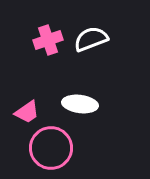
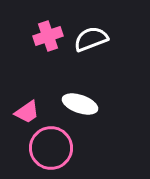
pink cross: moved 4 px up
white ellipse: rotated 12 degrees clockwise
